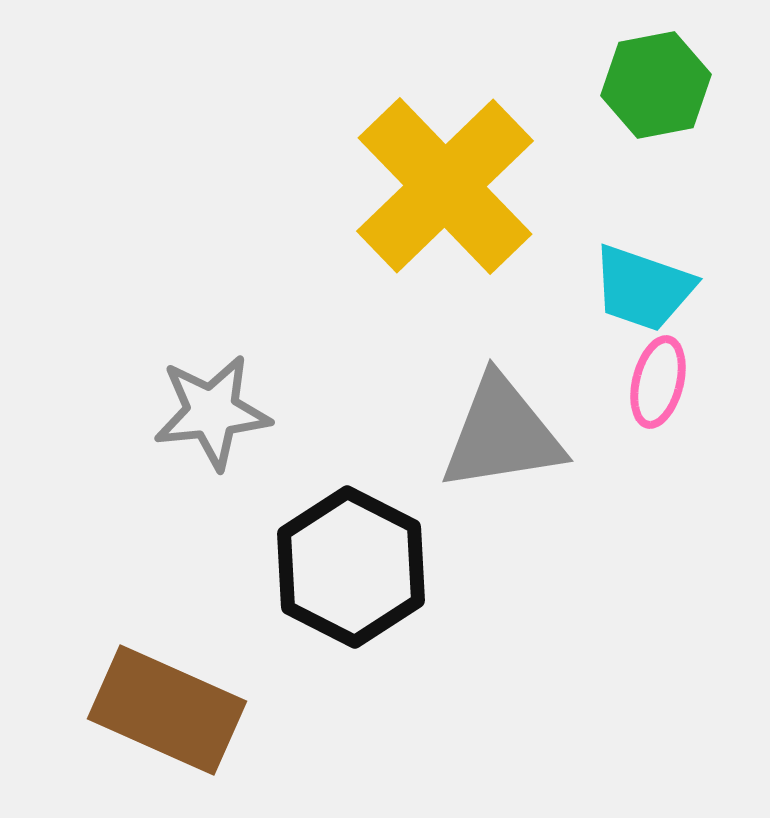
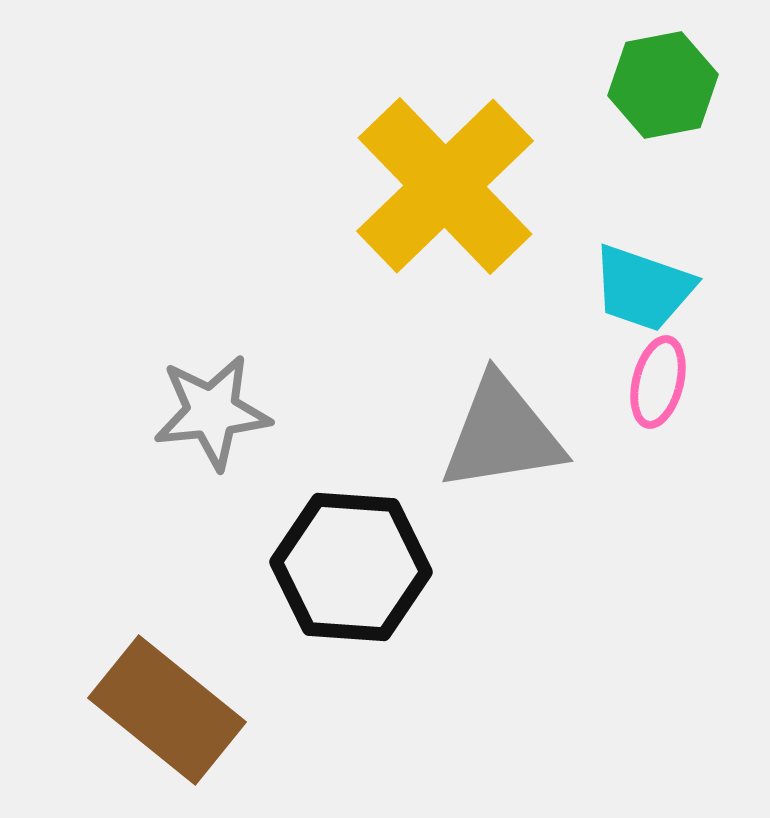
green hexagon: moved 7 px right
black hexagon: rotated 23 degrees counterclockwise
brown rectangle: rotated 15 degrees clockwise
